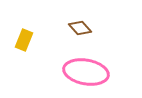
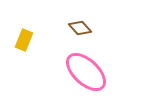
pink ellipse: rotated 33 degrees clockwise
